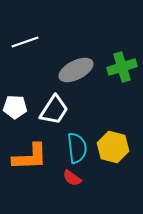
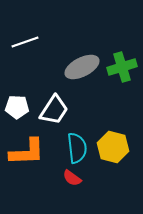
gray ellipse: moved 6 px right, 3 px up
white pentagon: moved 2 px right
orange L-shape: moved 3 px left, 5 px up
